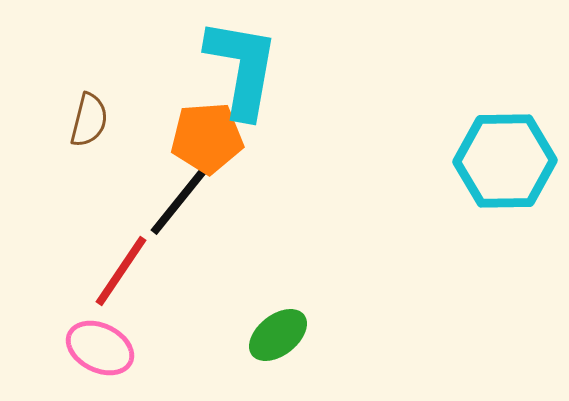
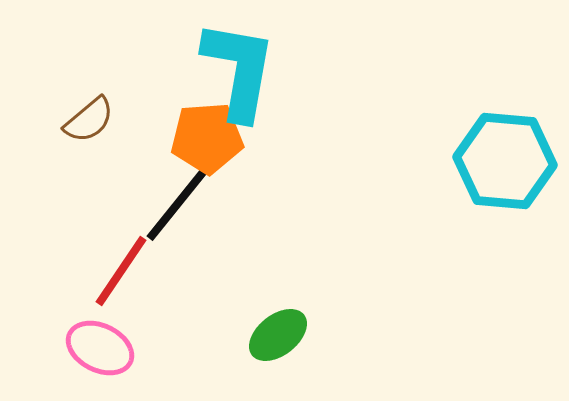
cyan L-shape: moved 3 px left, 2 px down
brown semicircle: rotated 36 degrees clockwise
cyan hexagon: rotated 6 degrees clockwise
black line: moved 4 px left, 6 px down
